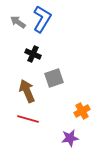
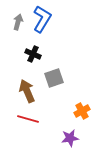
gray arrow: rotated 70 degrees clockwise
